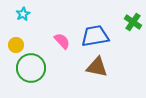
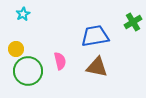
green cross: rotated 24 degrees clockwise
pink semicircle: moved 2 px left, 20 px down; rotated 30 degrees clockwise
yellow circle: moved 4 px down
green circle: moved 3 px left, 3 px down
